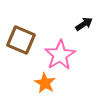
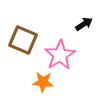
brown square: moved 2 px right
orange star: moved 2 px left, 1 px up; rotated 25 degrees counterclockwise
